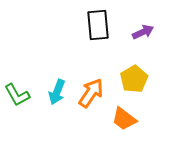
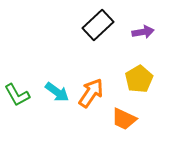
black rectangle: rotated 52 degrees clockwise
purple arrow: rotated 15 degrees clockwise
yellow pentagon: moved 5 px right
cyan arrow: rotated 75 degrees counterclockwise
orange trapezoid: rotated 12 degrees counterclockwise
